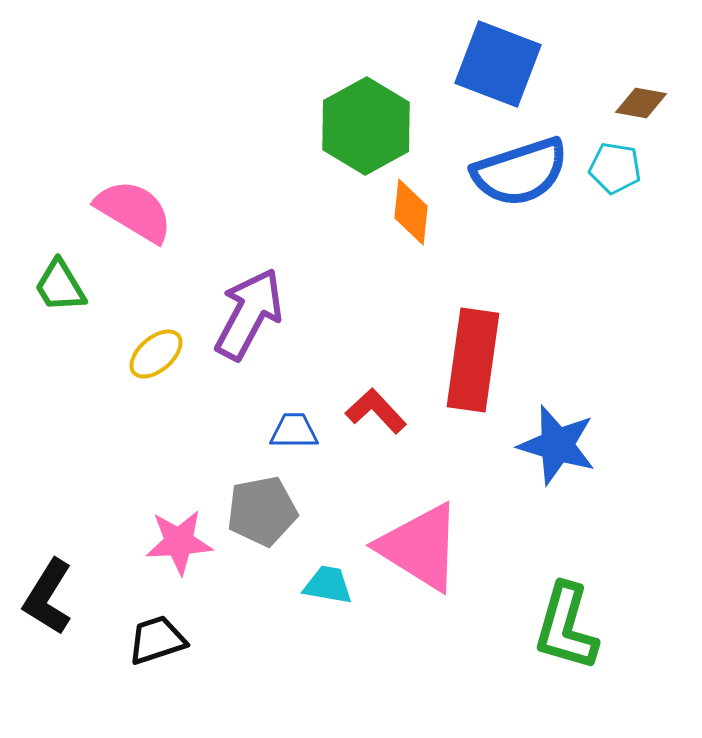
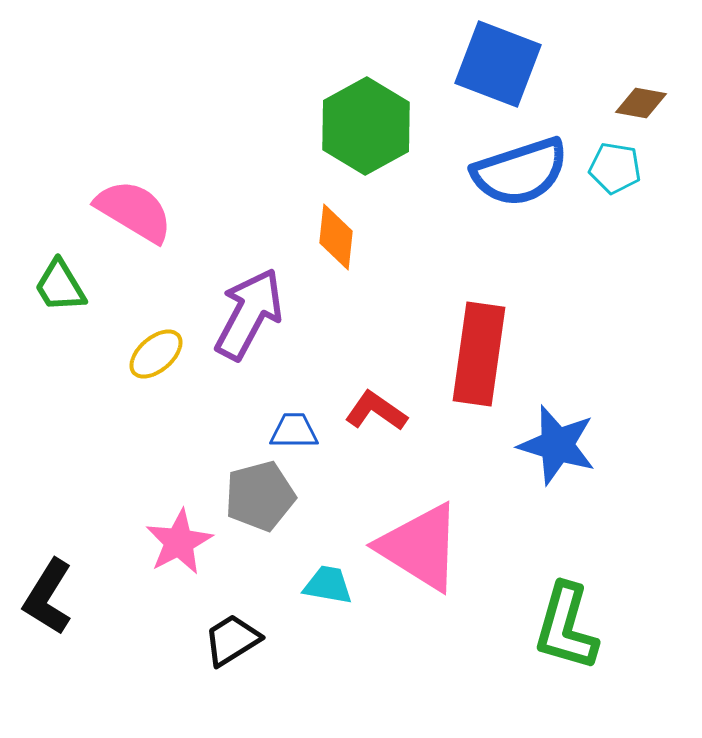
orange diamond: moved 75 px left, 25 px down
red rectangle: moved 6 px right, 6 px up
red L-shape: rotated 12 degrees counterclockwise
gray pentagon: moved 2 px left, 15 px up; rotated 4 degrees counterclockwise
pink star: rotated 24 degrees counterclockwise
black trapezoid: moved 75 px right; rotated 14 degrees counterclockwise
